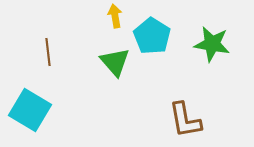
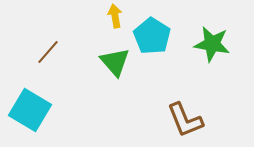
brown line: rotated 48 degrees clockwise
brown L-shape: rotated 12 degrees counterclockwise
